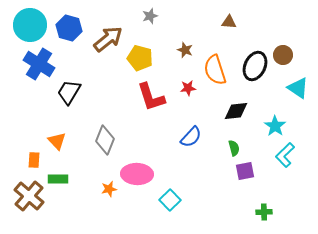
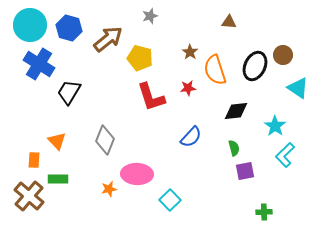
brown star: moved 5 px right, 2 px down; rotated 14 degrees clockwise
